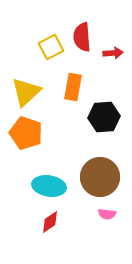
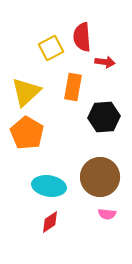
yellow square: moved 1 px down
red arrow: moved 8 px left, 9 px down; rotated 12 degrees clockwise
orange pentagon: moved 1 px right; rotated 12 degrees clockwise
